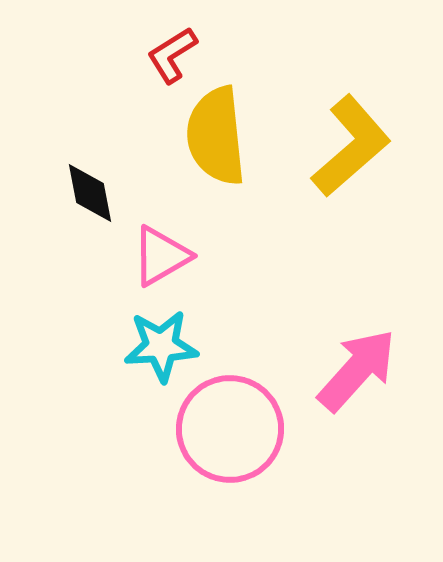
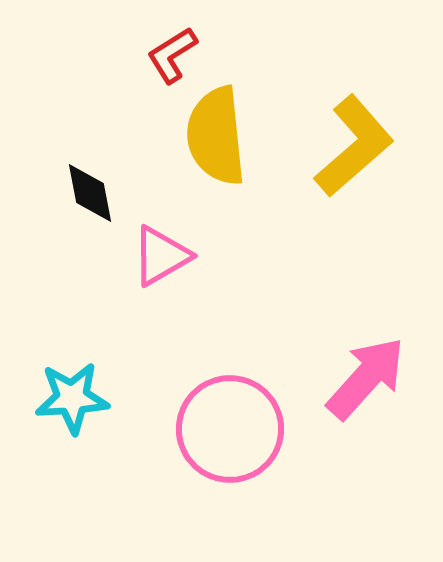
yellow L-shape: moved 3 px right
cyan star: moved 89 px left, 52 px down
pink arrow: moved 9 px right, 8 px down
